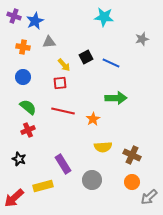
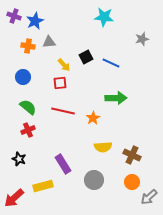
orange cross: moved 5 px right, 1 px up
orange star: moved 1 px up
gray circle: moved 2 px right
